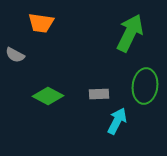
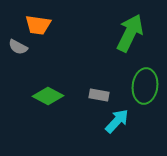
orange trapezoid: moved 3 px left, 2 px down
gray semicircle: moved 3 px right, 8 px up
gray rectangle: moved 1 px down; rotated 12 degrees clockwise
cyan arrow: rotated 16 degrees clockwise
